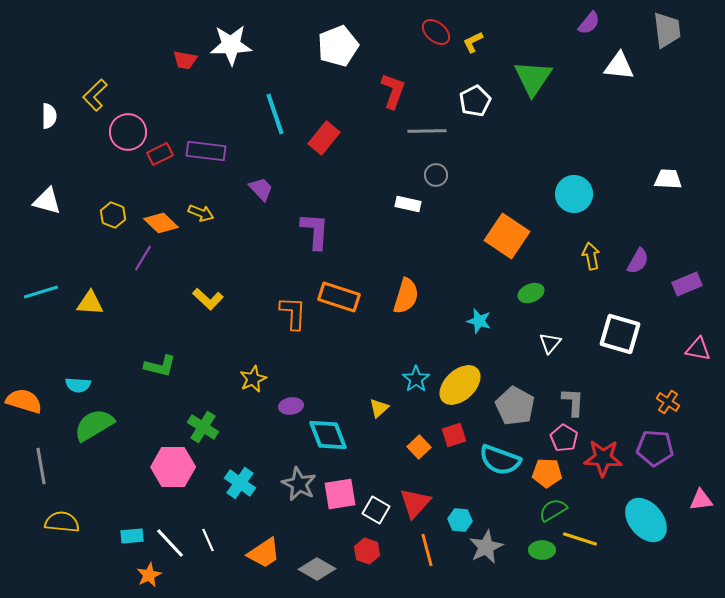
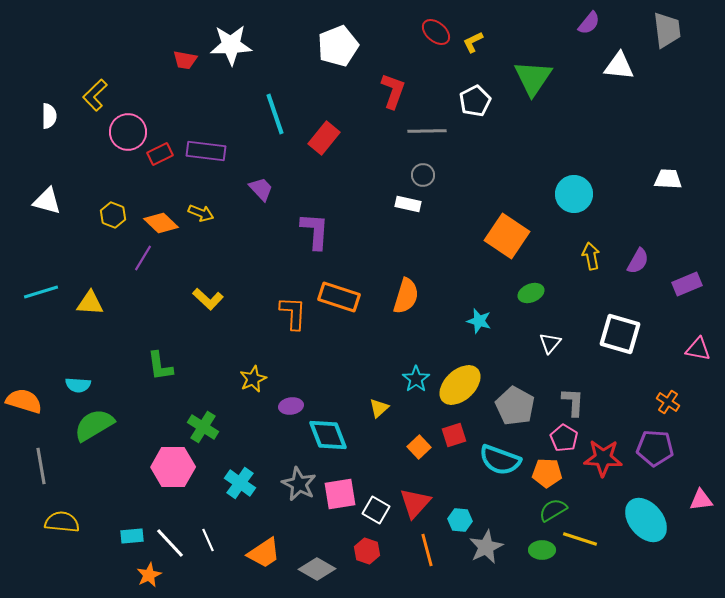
gray circle at (436, 175): moved 13 px left
green L-shape at (160, 366): rotated 68 degrees clockwise
